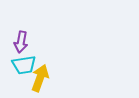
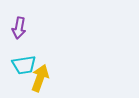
purple arrow: moved 2 px left, 14 px up
